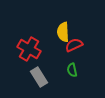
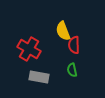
yellow semicircle: moved 1 px up; rotated 18 degrees counterclockwise
red semicircle: rotated 66 degrees counterclockwise
gray rectangle: rotated 48 degrees counterclockwise
